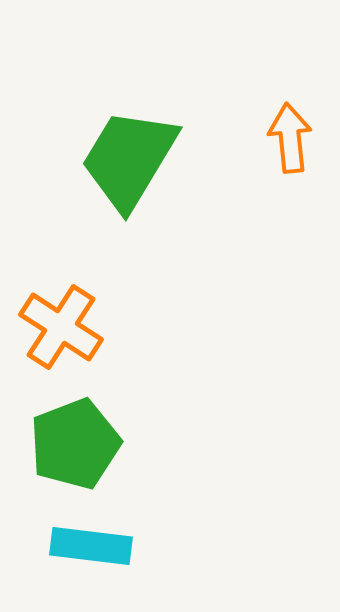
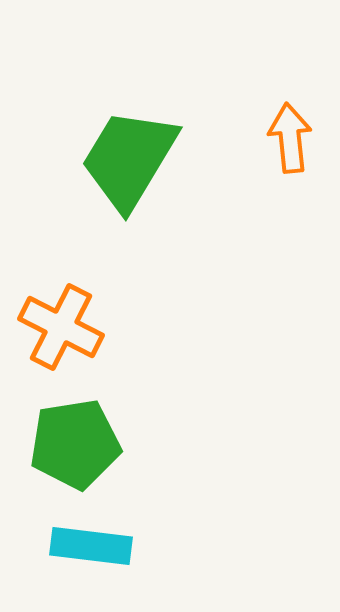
orange cross: rotated 6 degrees counterclockwise
green pentagon: rotated 12 degrees clockwise
